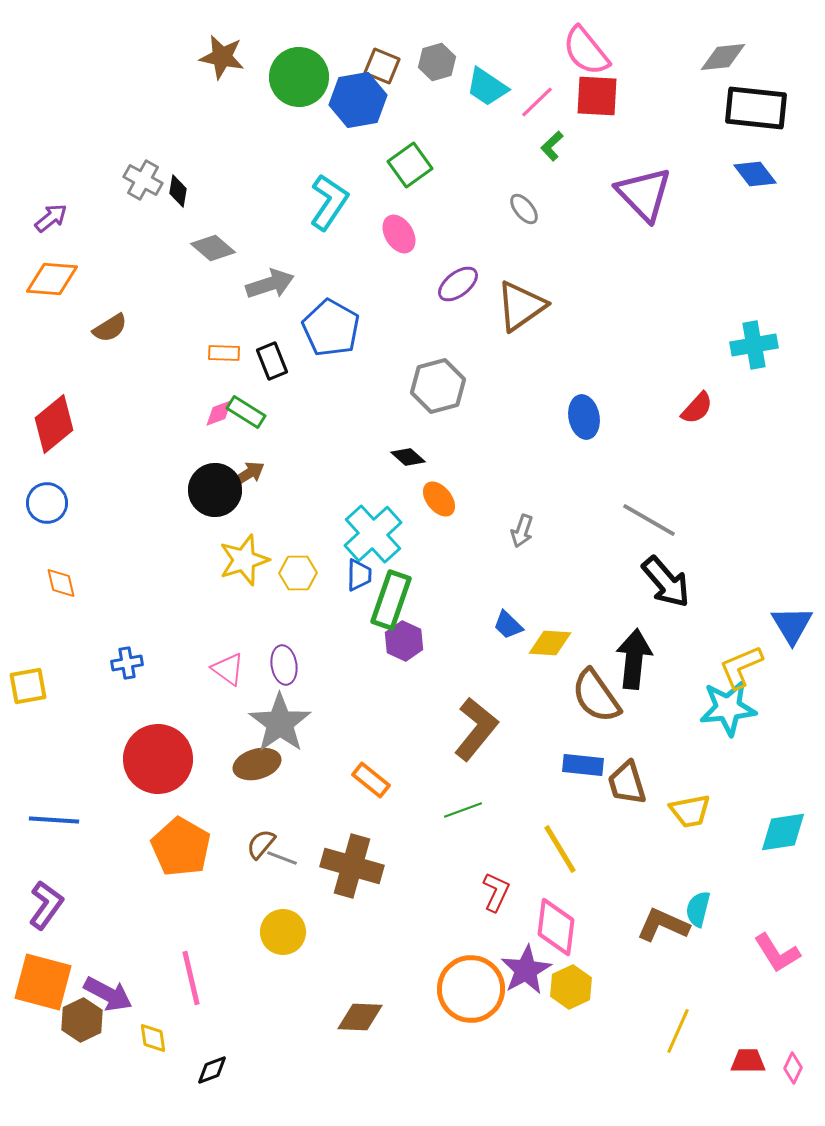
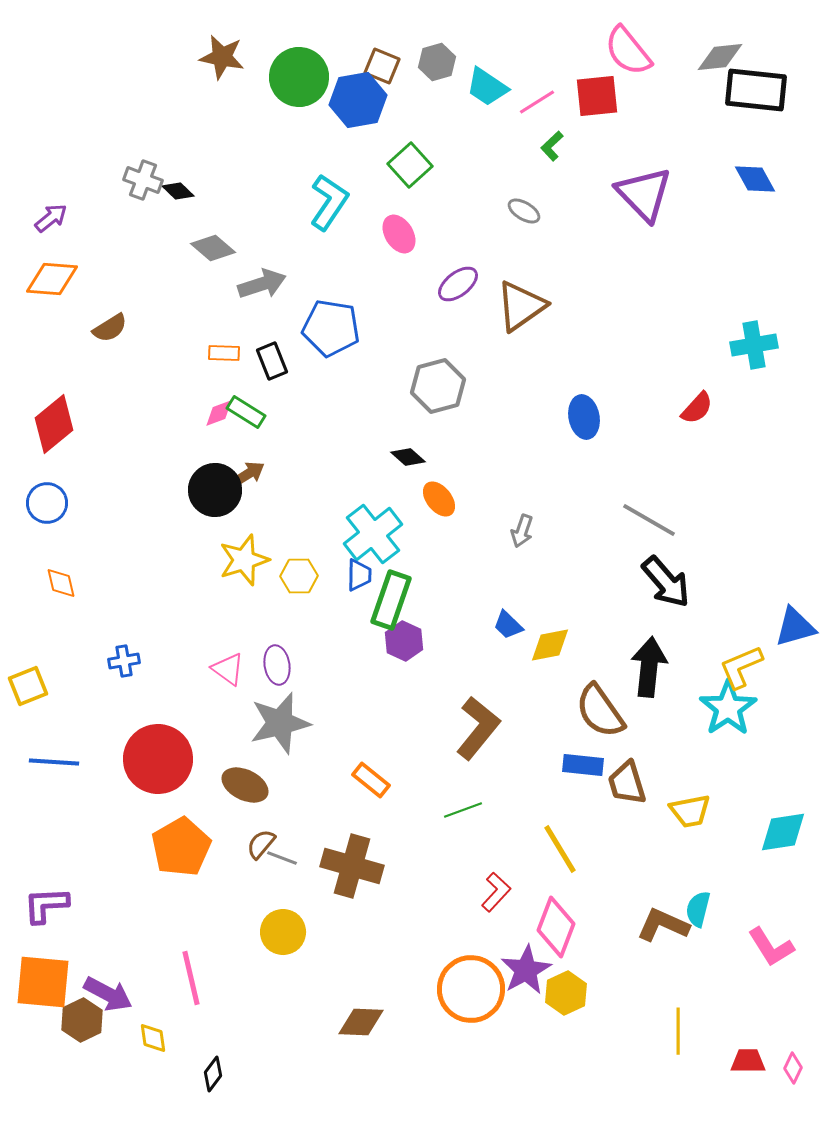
pink semicircle at (586, 51): moved 42 px right
gray diamond at (723, 57): moved 3 px left
red square at (597, 96): rotated 9 degrees counterclockwise
pink line at (537, 102): rotated 12 degrees clockwise
black rectangle at (756, 108): moved 18 px up
green square at (410, 165): rotated 6 degrees counterclockwise
blue diamond at (755, 174): moved 5 px down; rotated 9 degrees clockwise
gray cross at (143, 180): rotated 9 degrees counterclockwise
black diamond at (178, 191): rotated 56 degrees counterclockwise
gray ellipse at (524, 209): moved 2 px down; rotated 20 degrees counterclockwise
gray arrow at (270, 284): moved 8 px left
blue pentagon at (331, 328): rotated 20 degrees counterclockwise
cyan cross at (373, 534): rotated 4 degrees clockwise
yellow hexagon at (298, 573): moved 1 px right, 3 px down
blue triangle at (792, 625): moved 3 px right, 2 px down; rotated 45 degrees clockwise
yellow diamond at (550, 643): moved 2 px down; rotated 15 degrees counterclockwise
black arrow at (634, 659): moved 15 px right, 8 px down
blue cross at (127, 663): moved 3 px left, 2 px up
purple ellipse at (284, 665): moved 7 px left
yellow square at (28, 686): rotated 12 degrees counterclockwise
brown semicircle at (596, 696): moved 4 px right, 15 px down
cyan star at (728, 708): rotated 28 degrees counterclockwise
gray star at (280, 723): rotated 22 degrees clockwise
brown L-shape at (476, 729): moved 2 px right, 1 px up
brown ellipse at (257, 764): moved 12 px left, 21 px down; rotated 42 degrees clockwise
blue line at (54, 820): moved 58 px up
orange pentagon at (181, 847): rotated 12 degrees clockwise
red L-shape at (496, 892): rotated 18 degrees clockwise
purple L-shape at (46, 905): rotated 129 degrees counterclockwise
pink diamond at (556, 927): rotated 14 degrees clockwise
pink L-shape at (777, 953): moved 6 px left, 6 px up
orange square at (43, 982): rotated 10 degrees counterclockwise
yellow hexagon at (571, 987): moved 5 px left, 6 px down
brown diamond at (360, 1017): moved 1 px right, 5 px down
yellow line at (678, 1031): rotated 24 degrees counterclockwise
black diamond at (212, 1070): moved 1 px right, 4 px down; rotated 32 degrees counterclockwise
